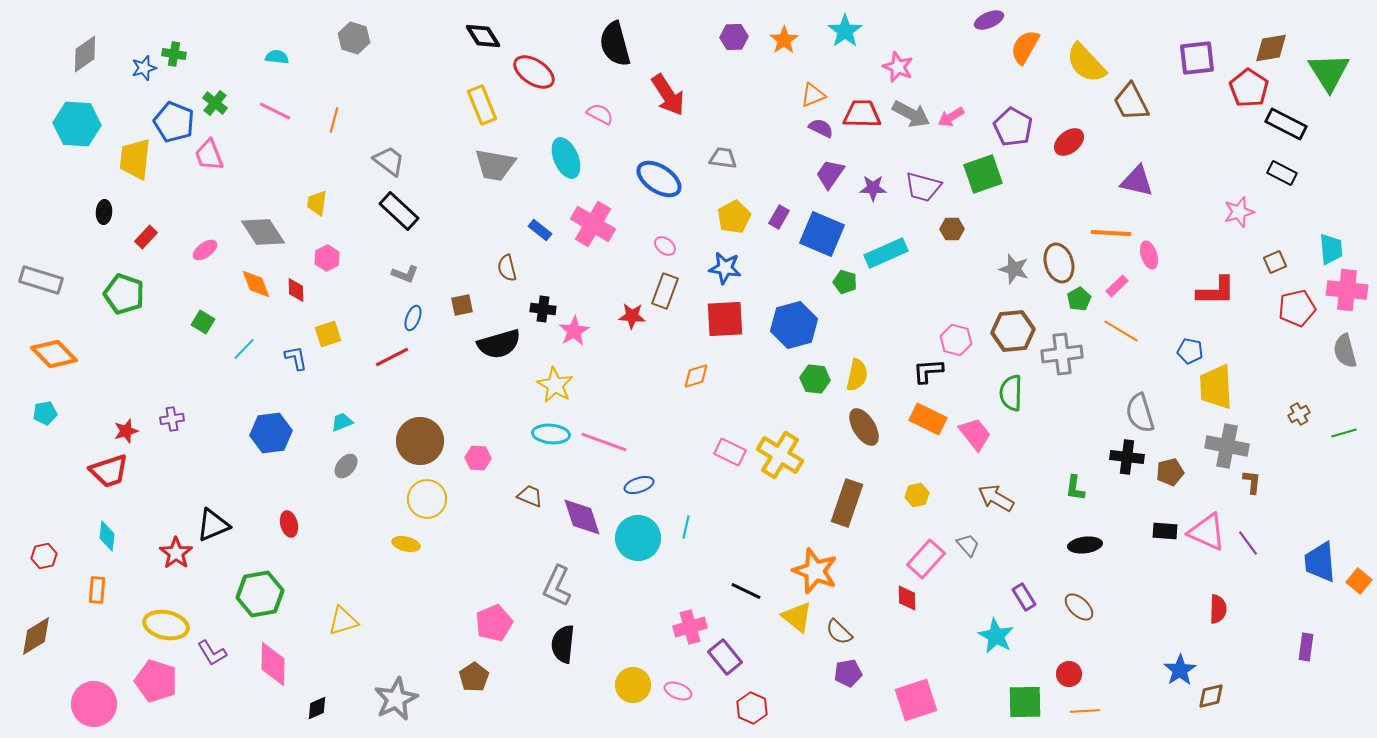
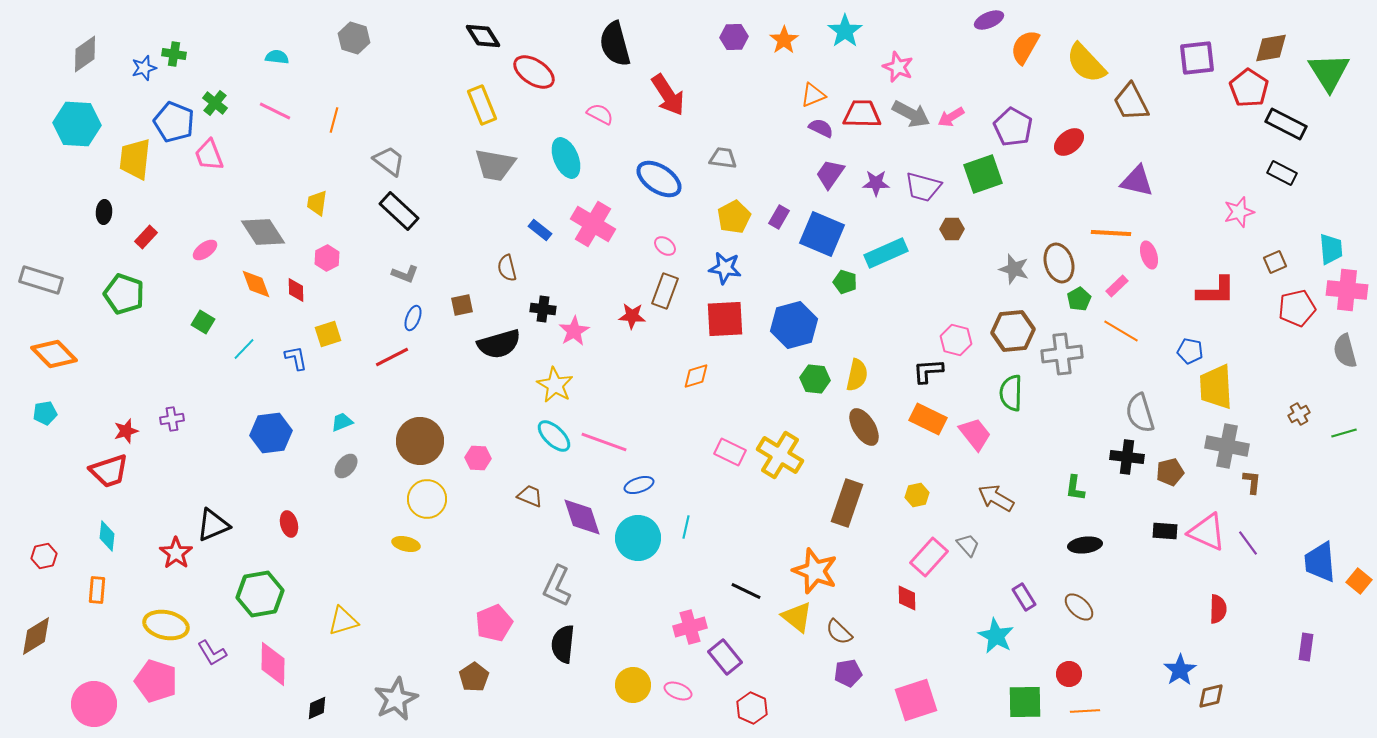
purple star at (873, 188): moved 3 px right, 5 px up
cyan ellipse at (551, 434): moved 3 px right, 2 px down; rotated 39 degrees clockwise
pink rectangle at (926, 559): moved 3 px right, 2 px up
